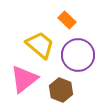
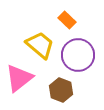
pink triangle: moved 5 px left, 1 px up
